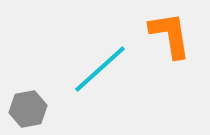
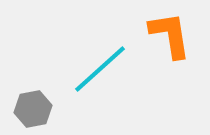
gray hexagon: moved 5 px right
